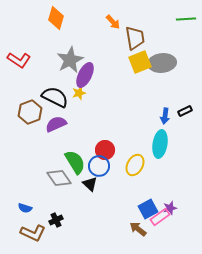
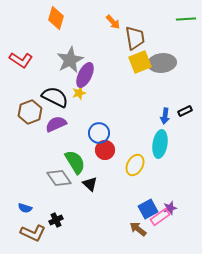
red L-shape: moved 2 px right
blue circle: moved 33 px up
